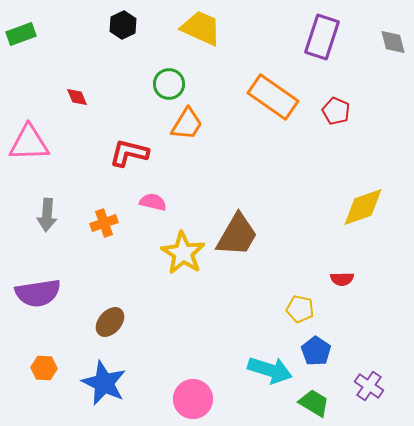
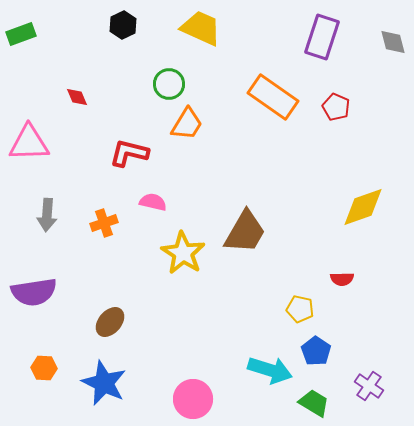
red pentagon: moved 4 px up
brown trapezoid: moved 8 px right, 3 px up
purple semicircle: moved 4 px left, 1 px up
